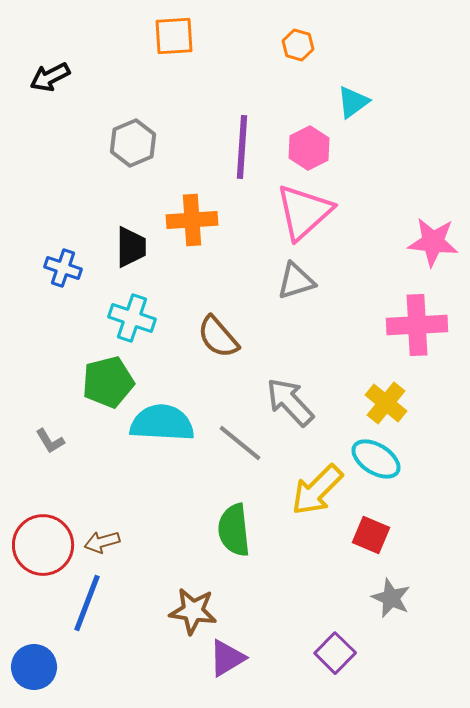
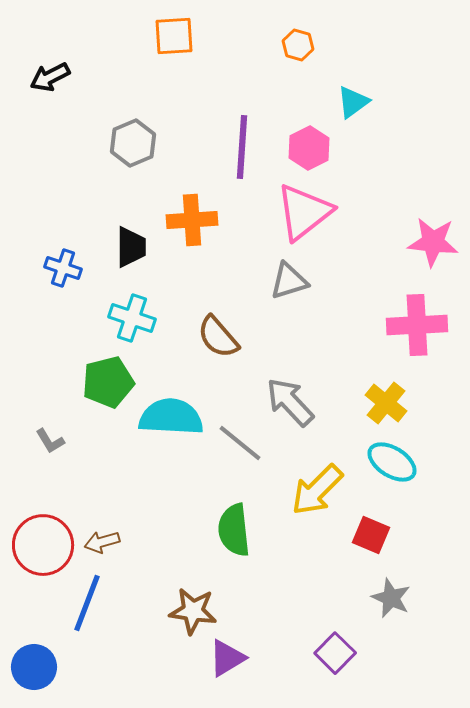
pink triangle: rotated 4 degrees clockwise
gray triangle: moved 7 px left
cyan semicircle: moved 9 px right, 6 px up
cyan ellipse: moved 16 px right, 3 px down
